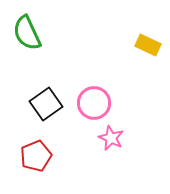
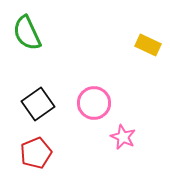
black square: moved 8 px left
pink star: moved 12 px right, 1 px up
red pentagon: moved 3 px up
